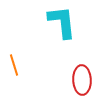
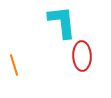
red ellipse: moved 24 px up
